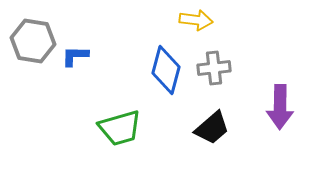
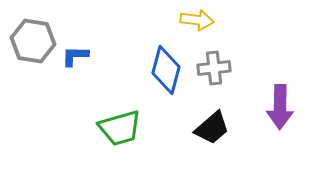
yellow arrow: moved 1 px right
